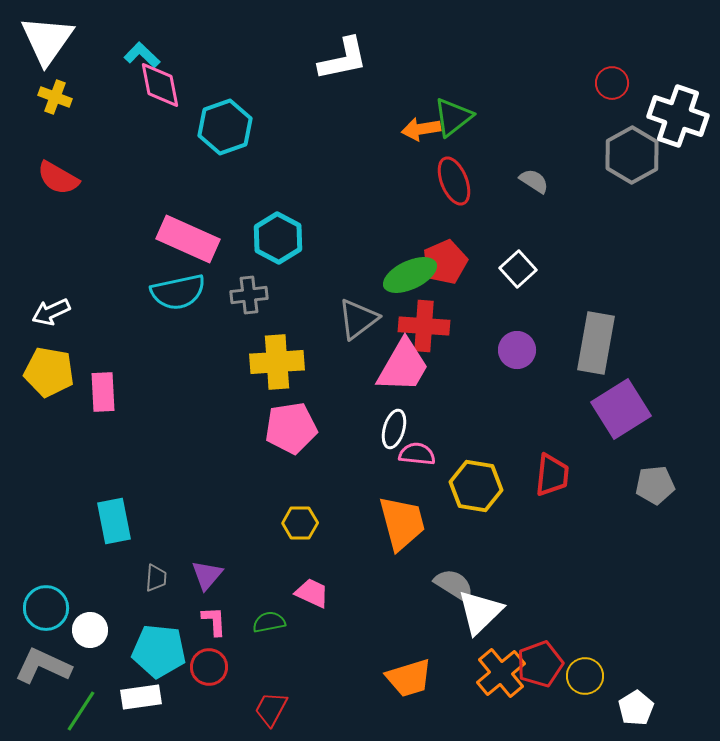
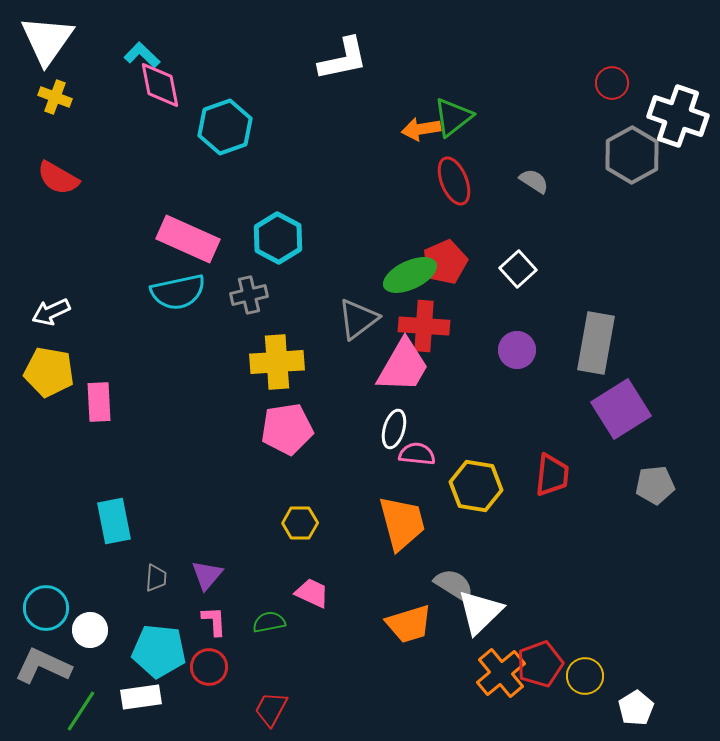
gray cross at (249, 295): rotated 6 degrees counterclockwise
pink rectangle at (103, 392): moved 4 px left, 10 px down
pink pentagon at (291, 428): moved 4 px left, 1 px down
orange trapezoid at (409, 678): moved 54 px up
